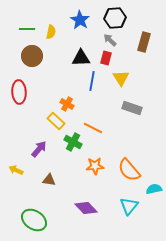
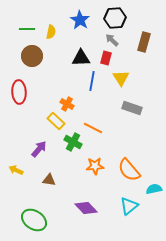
gray arrow: moved 2 px right
cyan triangle: rotated 12 degrees clockwise
